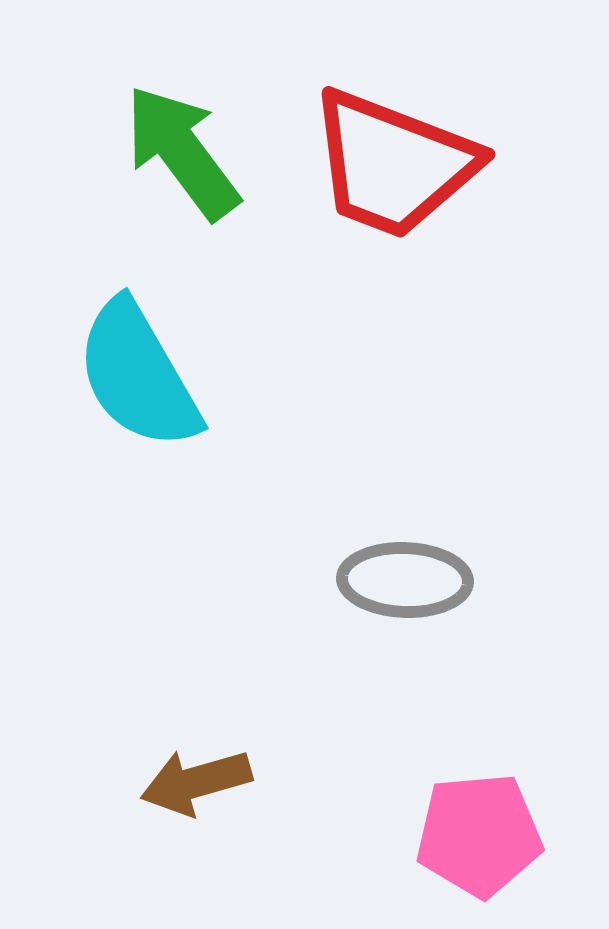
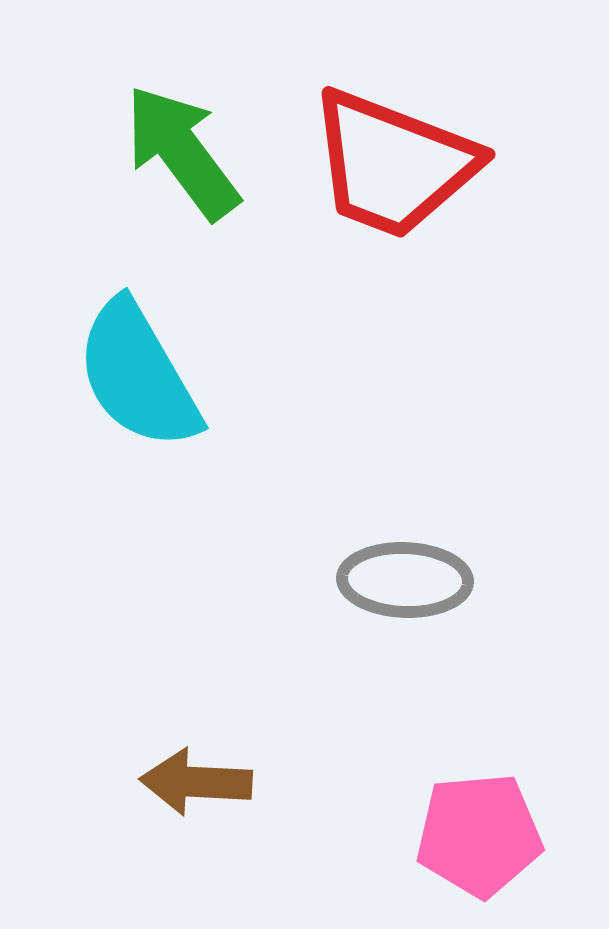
brown arrow: rotated 19 degrees clockwise
